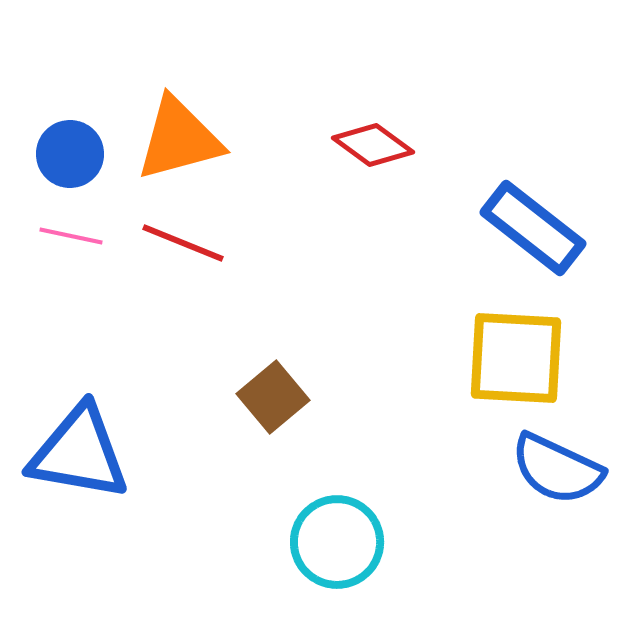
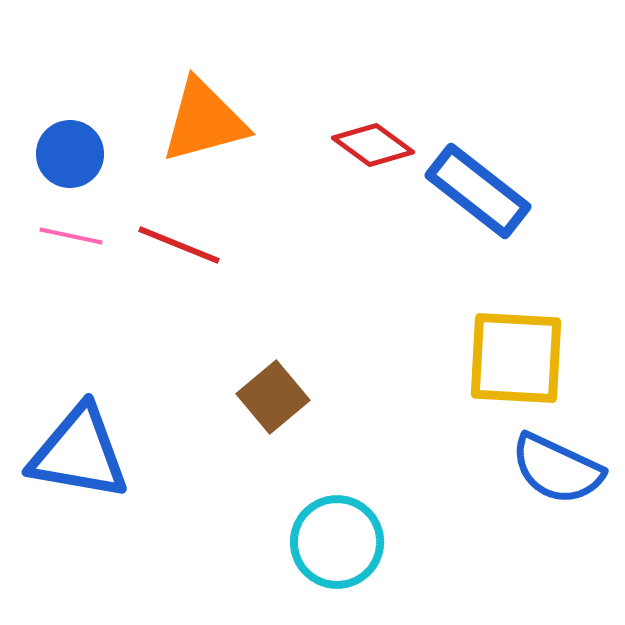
orange triangle: moved 25 px right, 18 px up
blue rectangle: moved 55 px left, 37 px up
red line: moved 4 px left, 2 px down
